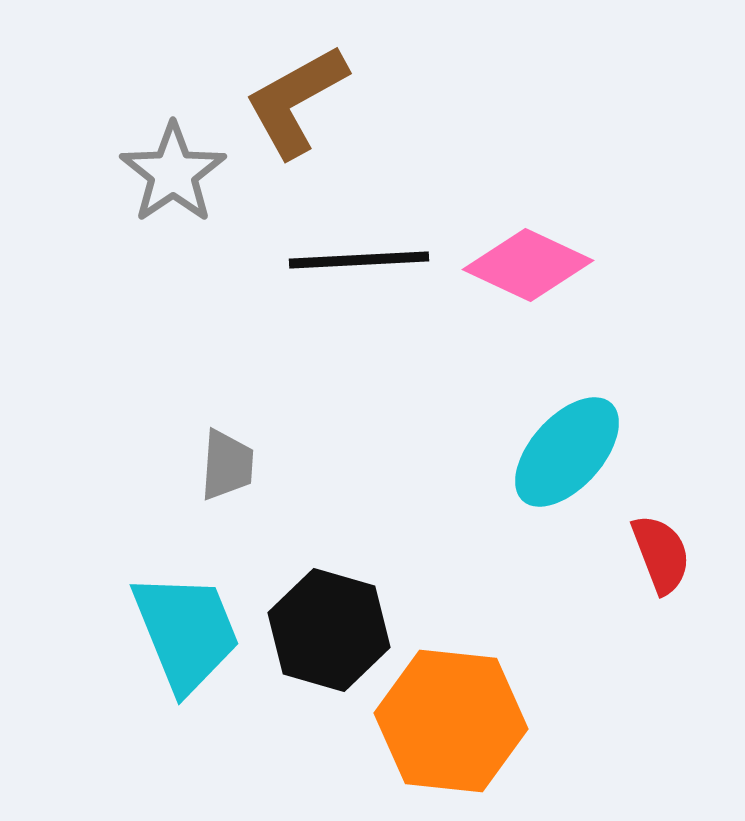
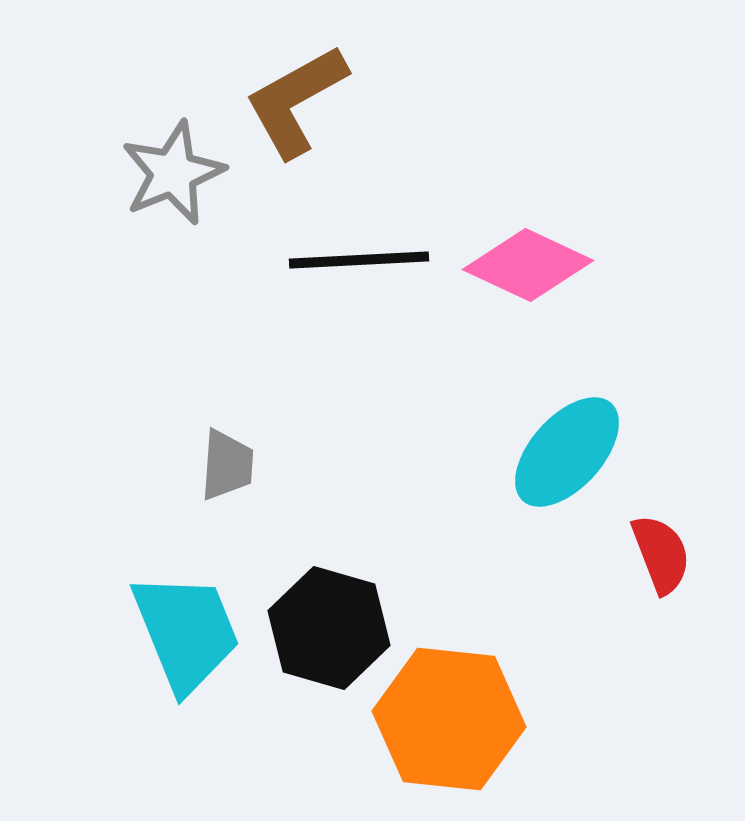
gray star: rotated 12 degrees clockwise
black hexagon: moved 2 px up
orange hexagon: moved 2 px left, 2 px up
